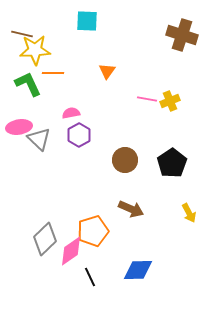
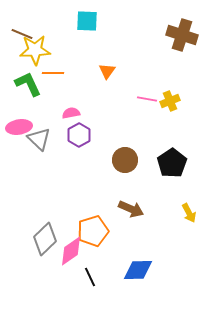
brown line: rotated 10 degrees clockwise
